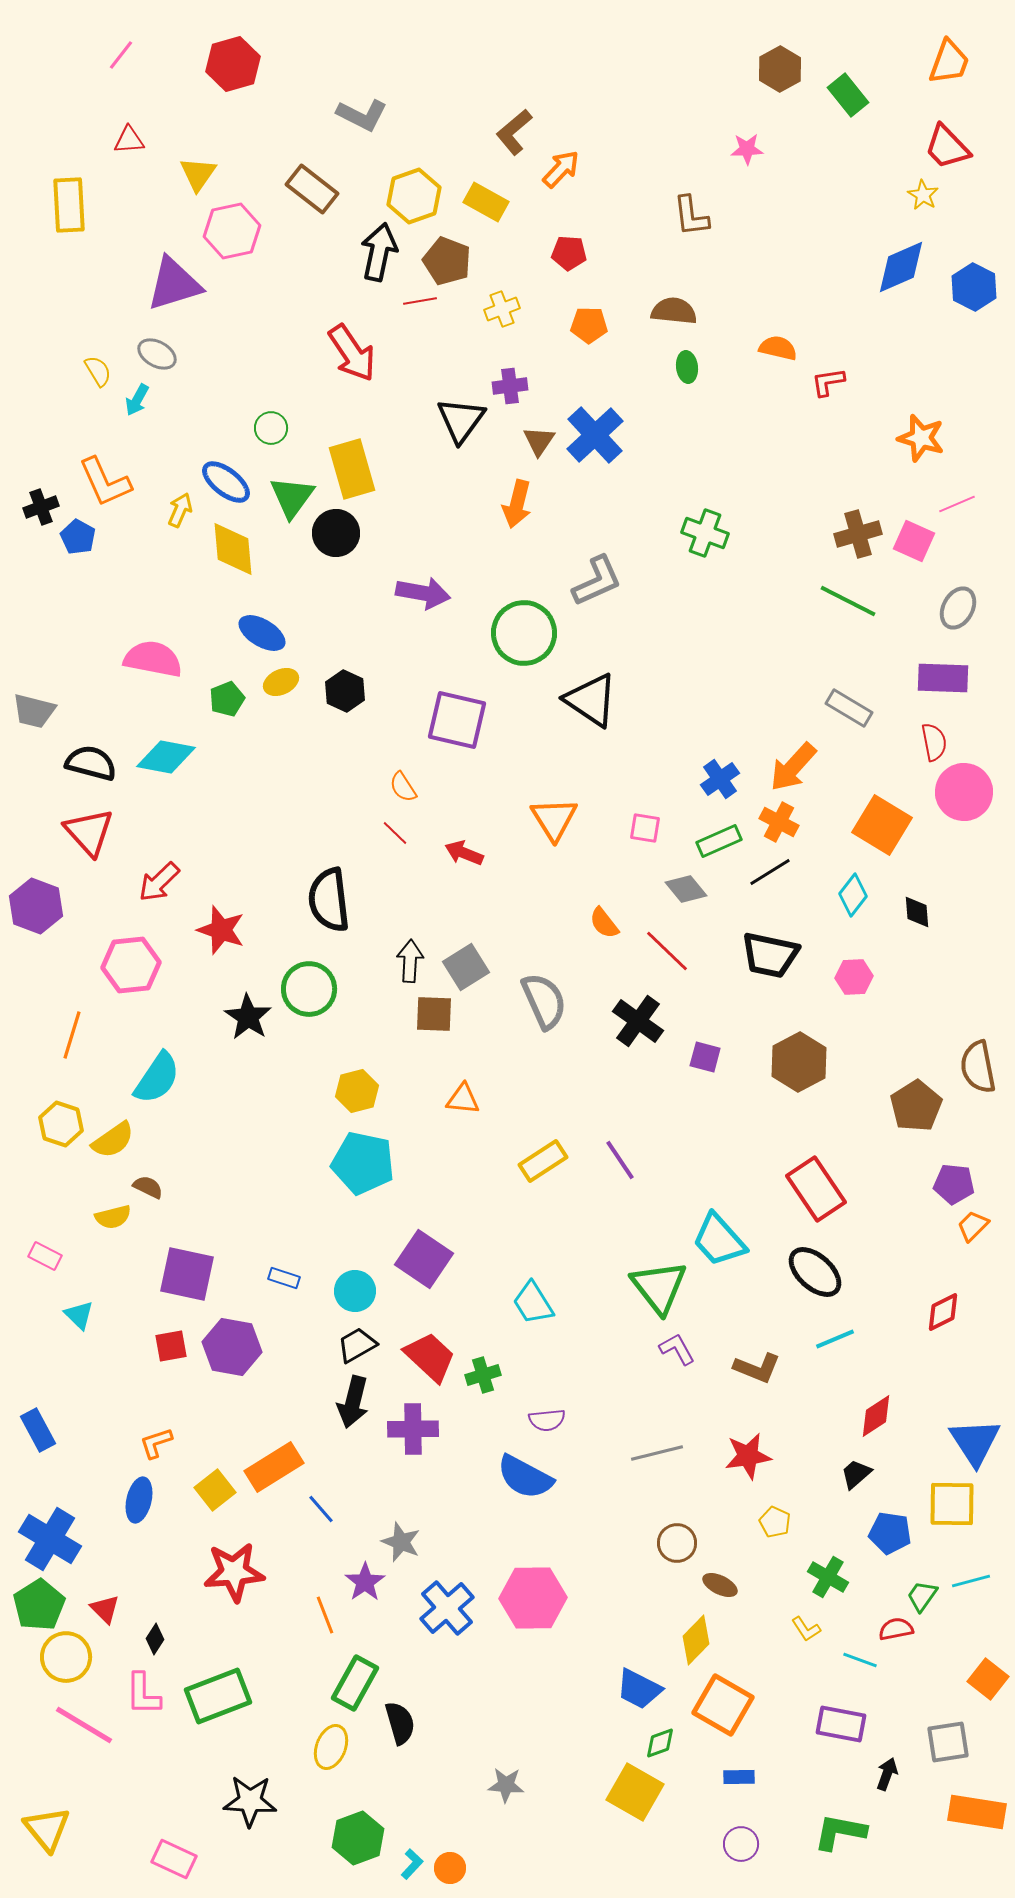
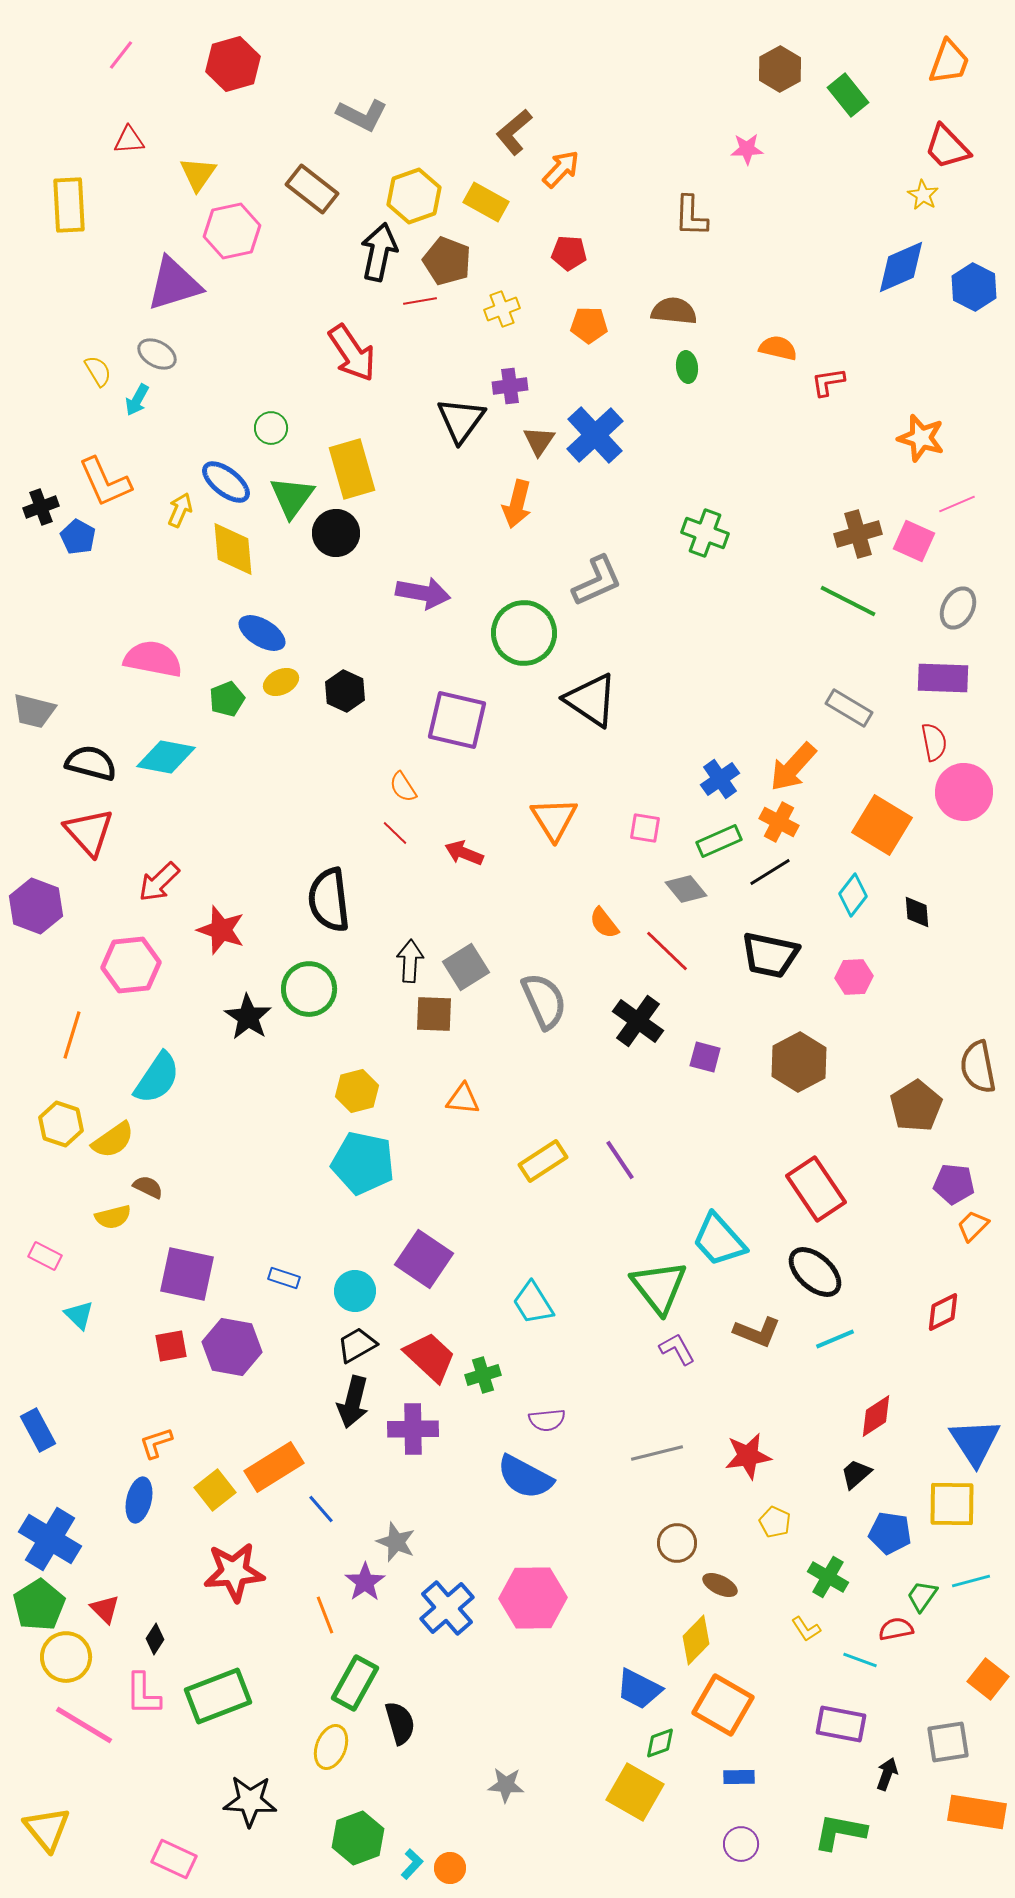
brown L-shape at (691, 216): rotated 9 degrees clockwise
brown L-shape at (757, 1368): moved 36 px up
gray star at (401, 1542): moved 5 px left
